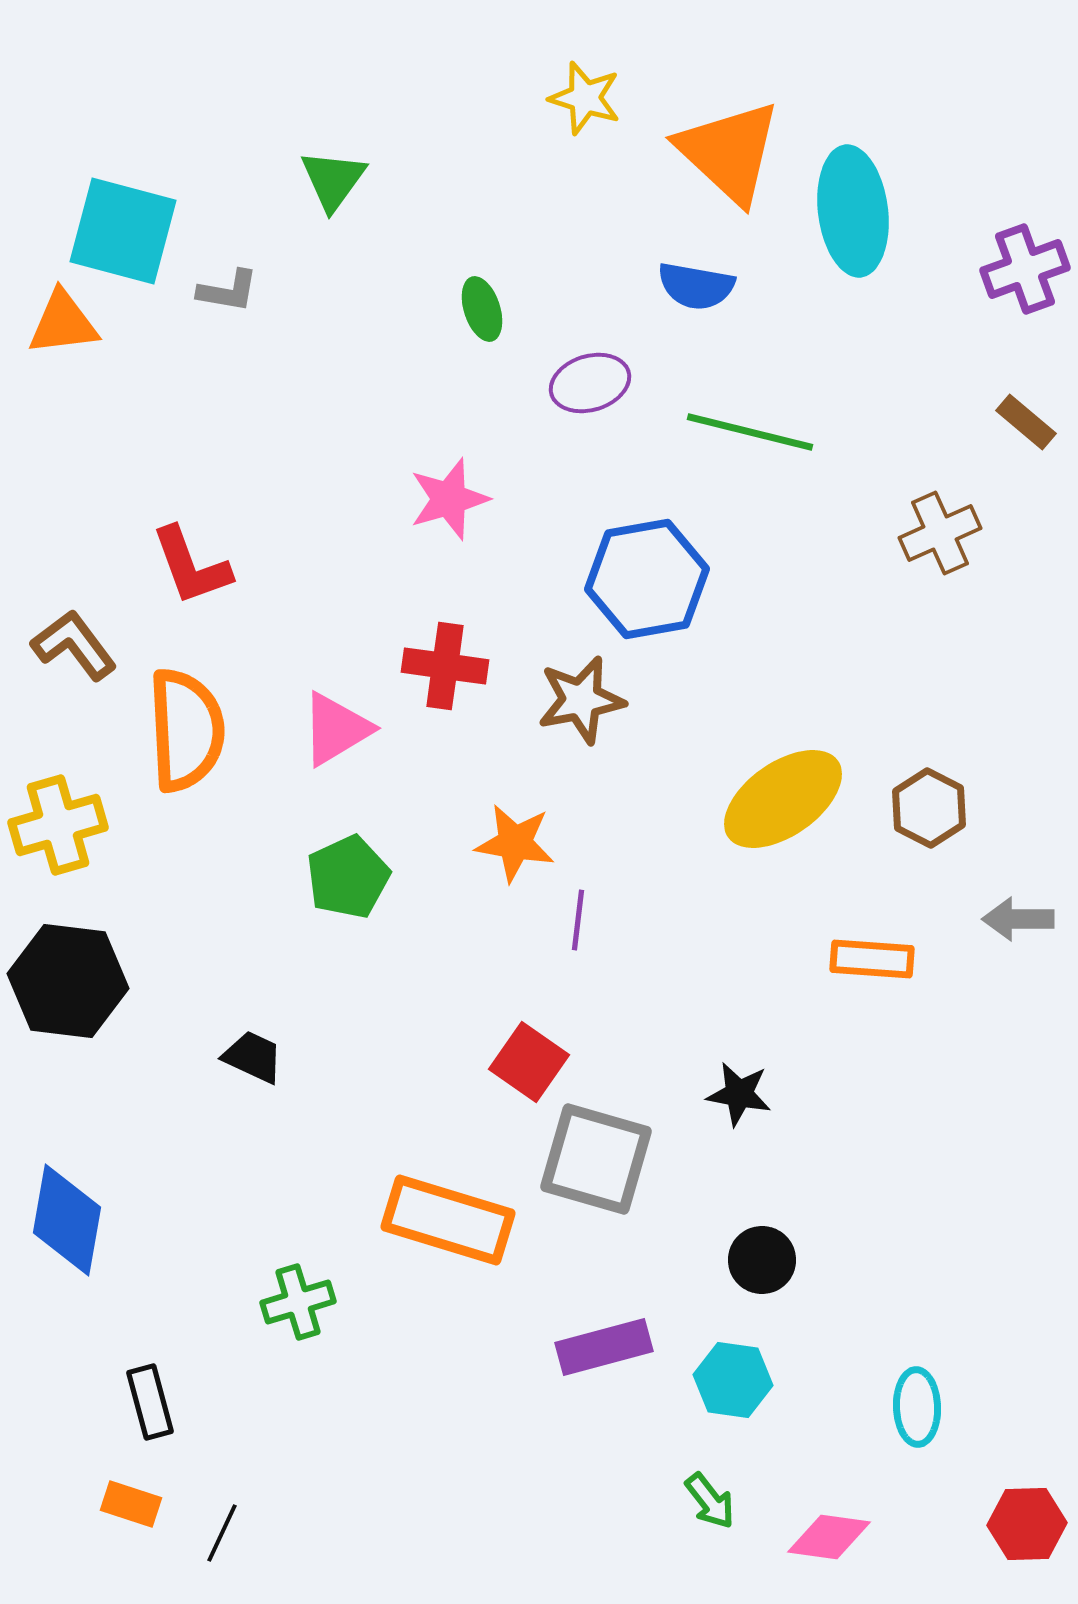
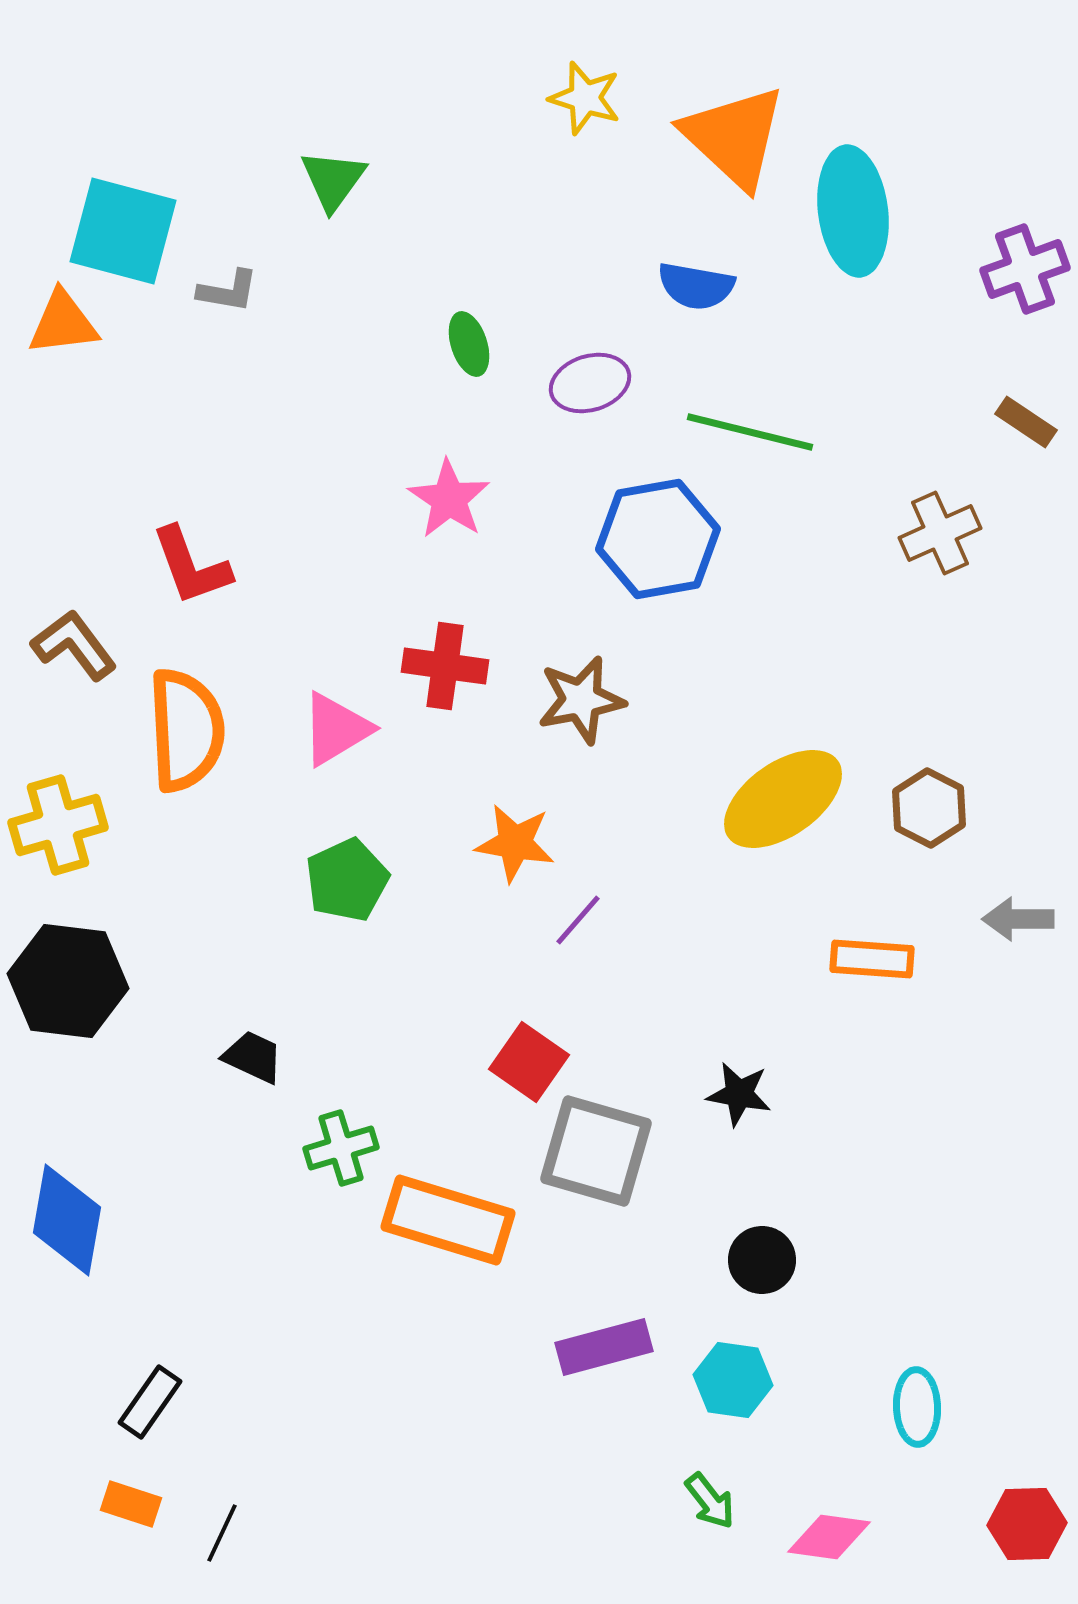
orange triangle at (729, 152): moved 5 px right, 15 px up
green ellipse at (482, 309): moved 13 px left, 35 px down
brown rectangle at (1026, 422): rotated 6 degrees counterclockwise
pink star at (449, 499): rotated 22 degrees counterclockwise
blue hexagon at (647, 579): moved 11 px right, 40 px up
green pentagon at (348, 877): moved 1 px left, 3 px down
purple line at (578, 920): rotated 34 degrees clockwise
gray square at (596, 1159): moved 8 px up
green cross at (298, 1302): moved 43 px right, 154 px up
black rectangle at (150, 1402): rotated 50 degrees clockwise
